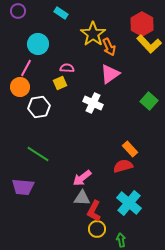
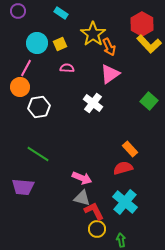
cyan circle: moved 1 px left, 1 px up
yellow square: moved 39 px up
white cross: rotated 12 degrees clockwise
red semicircle: moved 2 px down
pink arrow: rotated 120 degrees counterclockwise
gray triangle: rotated 12 degrees clockwise
cyan cross: moved 4 px left, 1 px up
red L-shape: rotated 125 degrees clockwise
